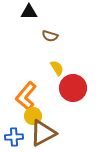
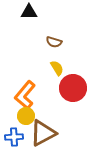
brown semicircle: moved 4 px right, 6 px down
orange L-shape: moved 1 px left, 1 px up
yellow circle: moved 7 px left
